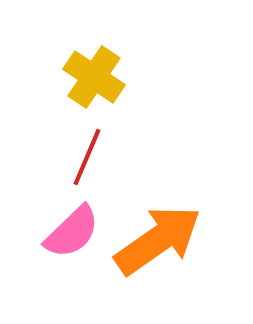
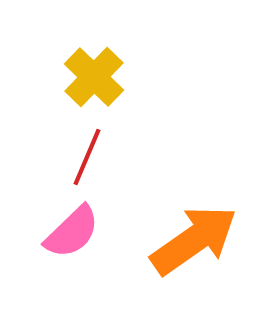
yellow cross: rotated 10 degrees clockwise
orange arrow: moved 36 px right
